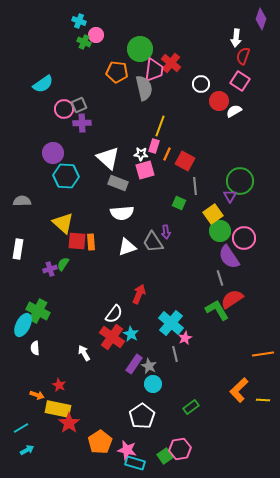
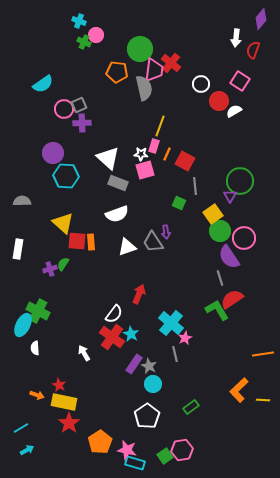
purple diamond at (261, 19): rotated 20 degrees clockwise
red semicircle at (243, 56): moved 10 px right, 6 px up
white semicircle at (122, 213): moved 5 px left, 1 px down; rotated 15 degrees counterclockwise
yellow rectangle at (58, 409): moved 6 px right, 7 px up
white pentagon at (142, 416): moved 5 px right
pink hexagon at (180, 449): moved 2 px right, 1 px down
